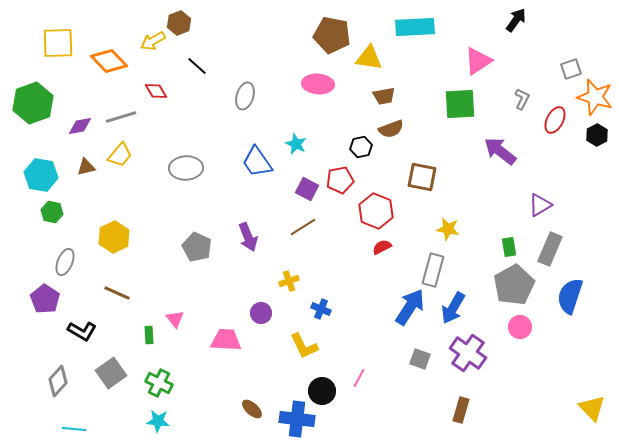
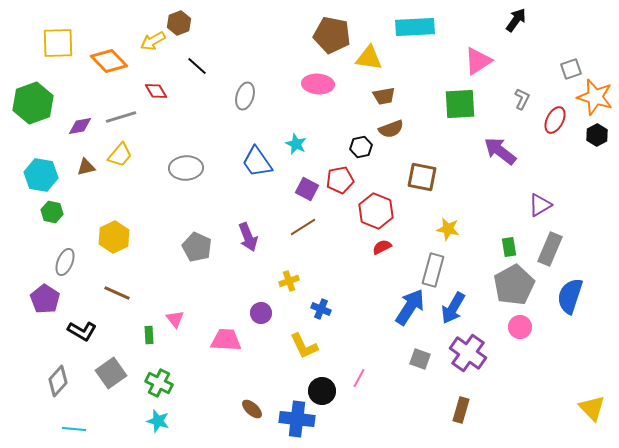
cyan star at (158, 421): rotated 10 degrees clockwise
